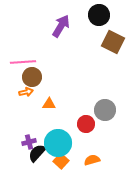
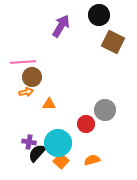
purple cross: rotated 24 degrees clockwise
